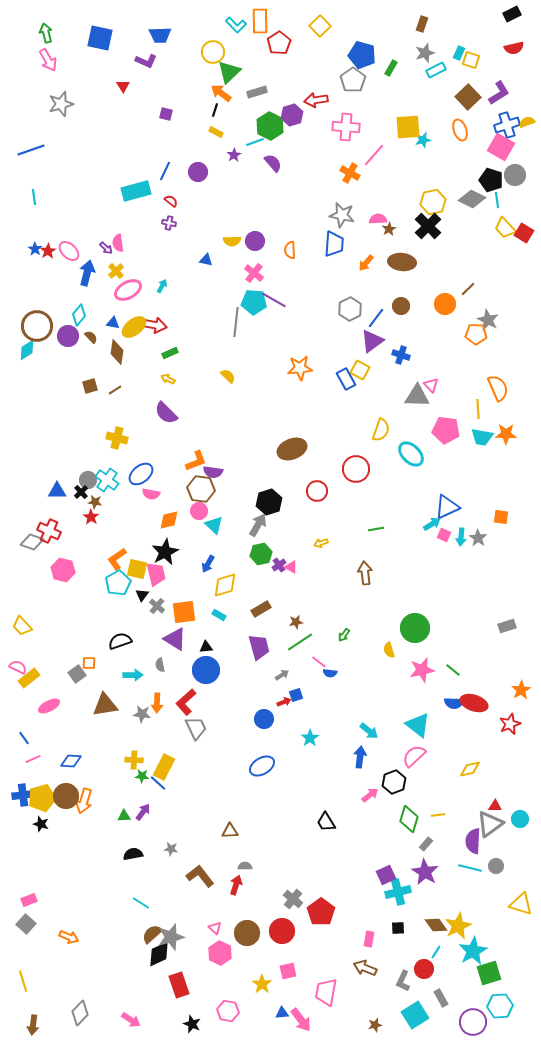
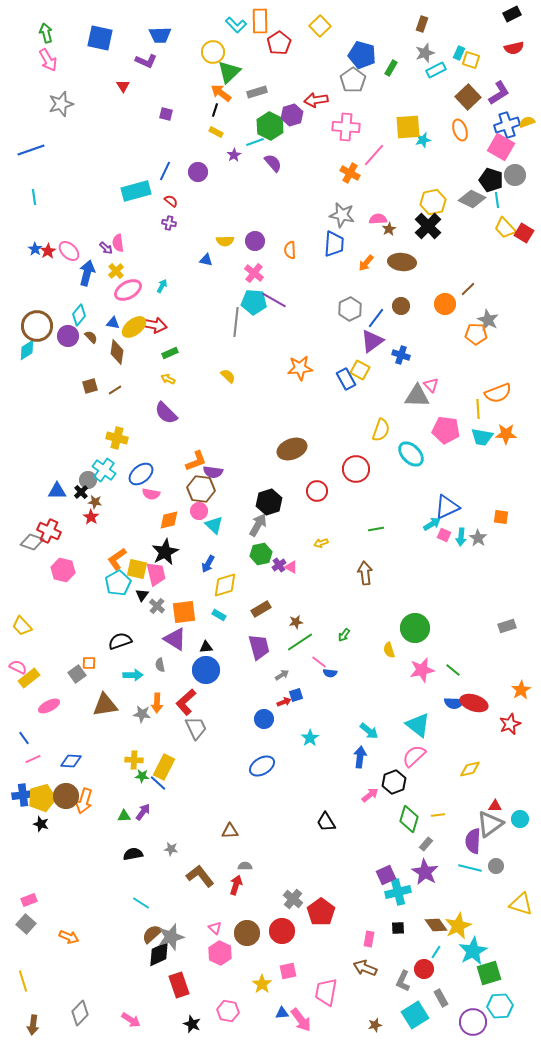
yellow semicircle at (232, 241): moved 7 px left
orange semicircle at (498, 388): moved 5 px down; rotated 92 degrees clockwise
cyan cross at (107, 480): moved 3 px left, 10 px up
